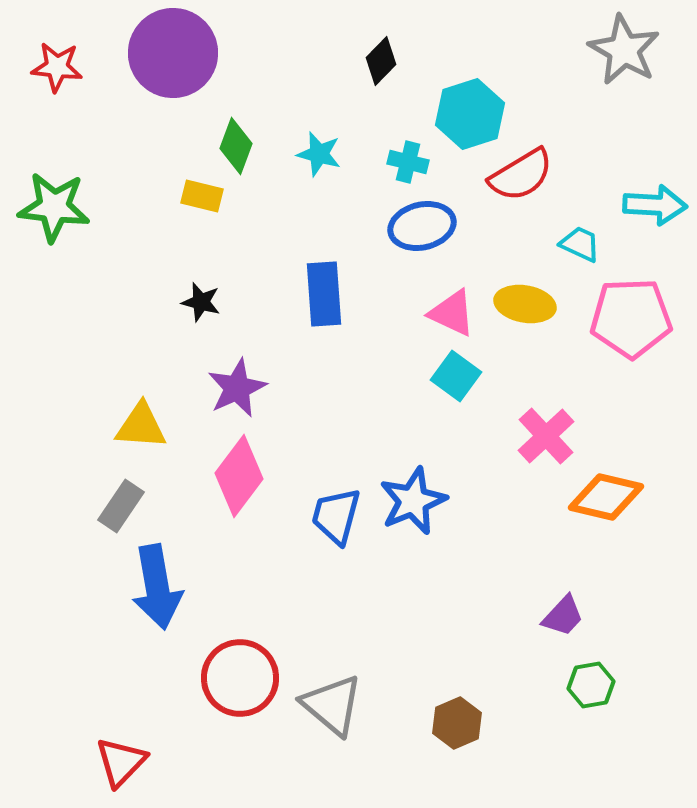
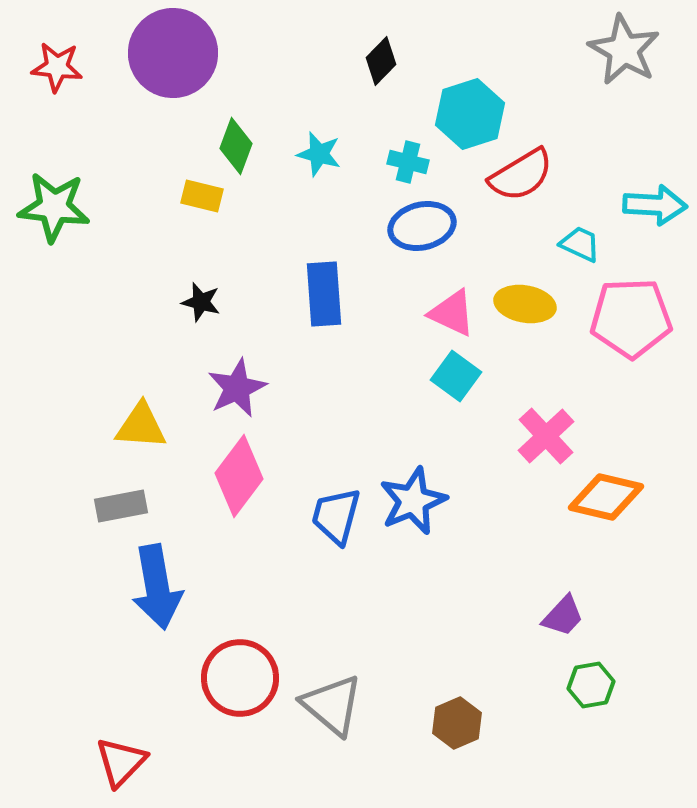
gray rectangle: rotated 45 degrees clockwise
